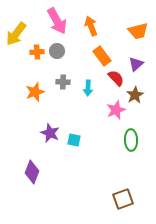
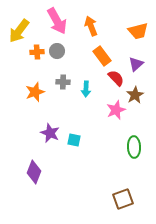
yellow arrow: moved 3 px right, 3 px up
cyan arrow: moved 2 px left, 1 px down
green ellipse: moved 3 px right, 7 px down
purple diamond: moved 2 px right
